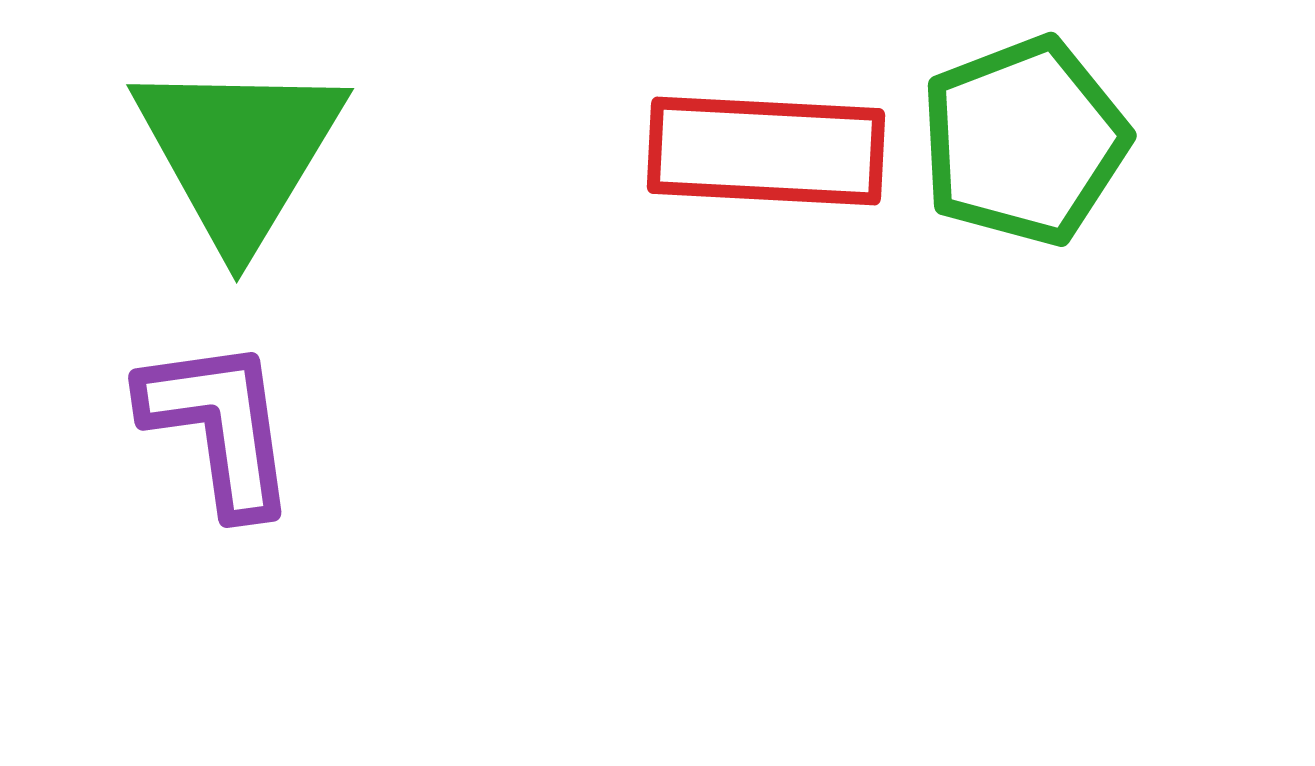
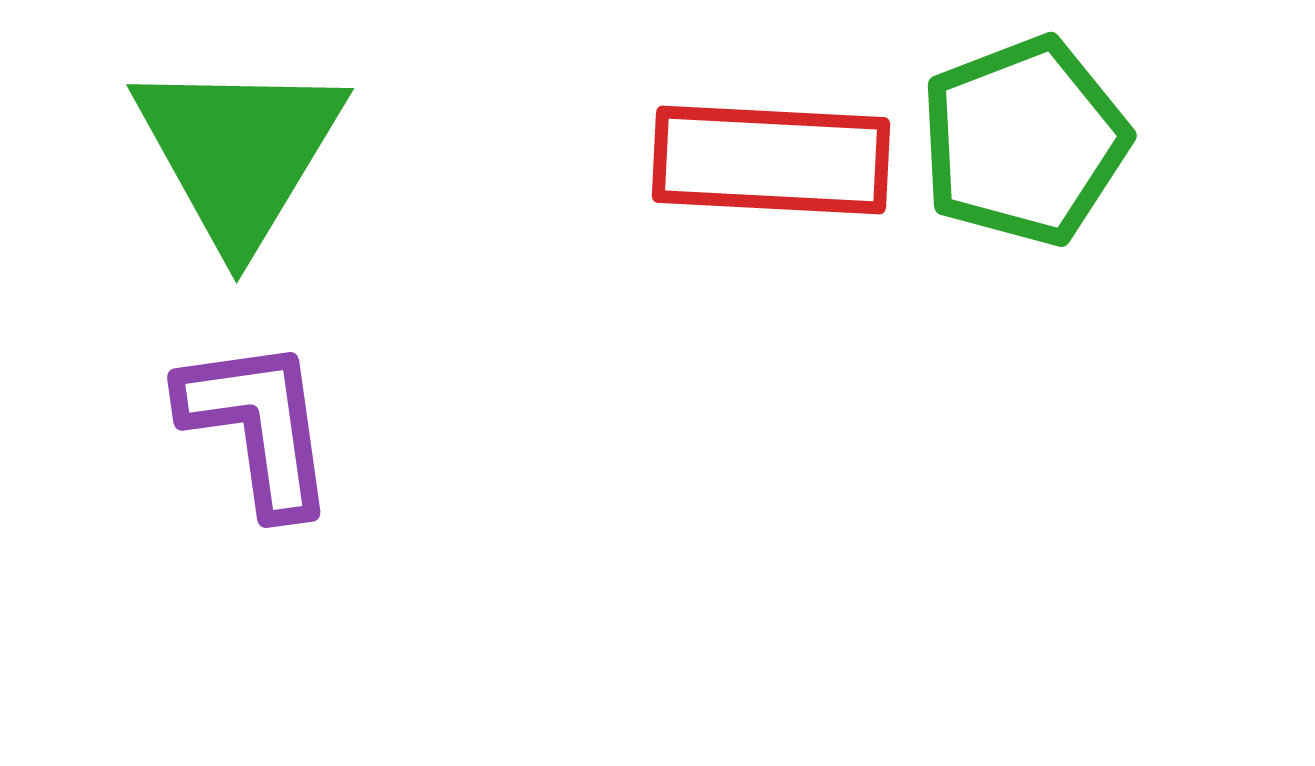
red rectangle: moved 5 px right, 9 px down
purple L-shape: moved 39 px right
